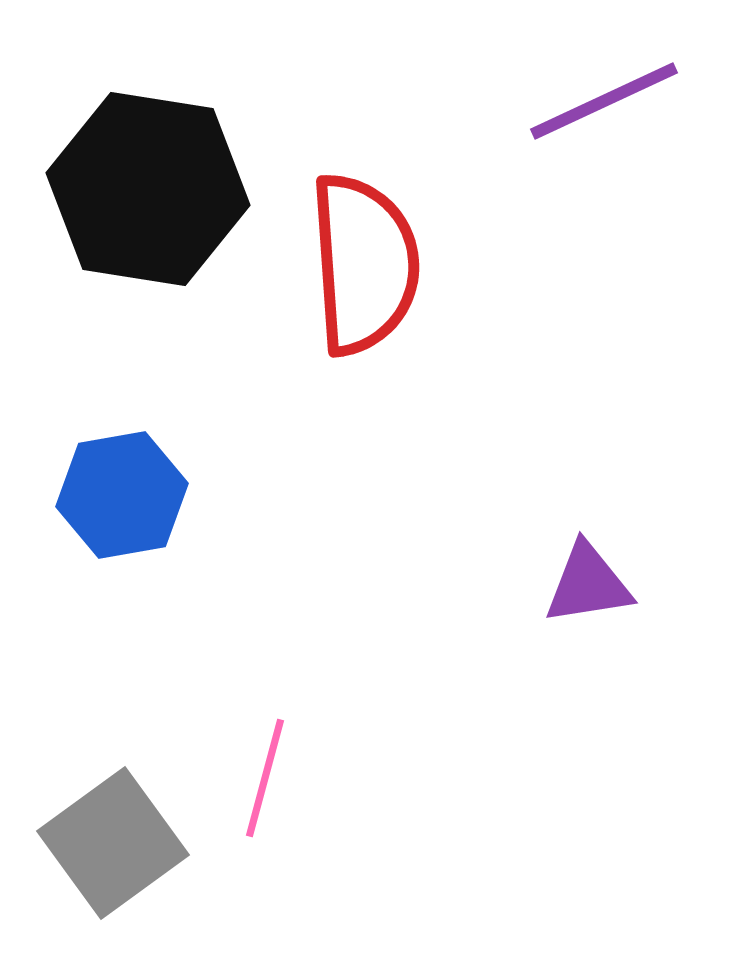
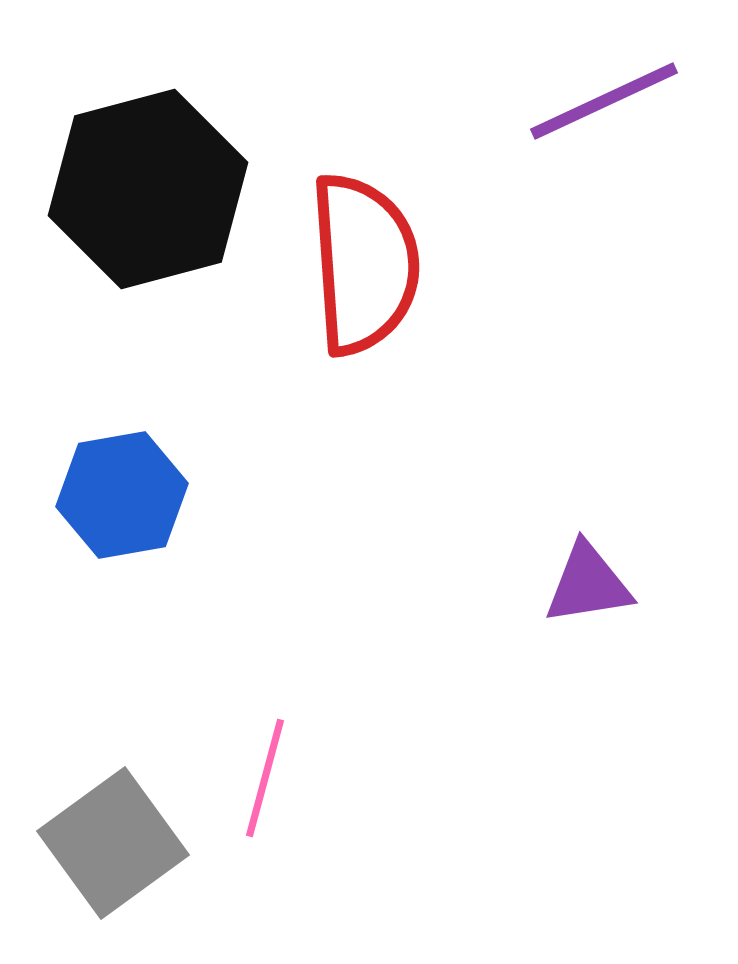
black hexagon: rotated 24 degrees counterclockwise
